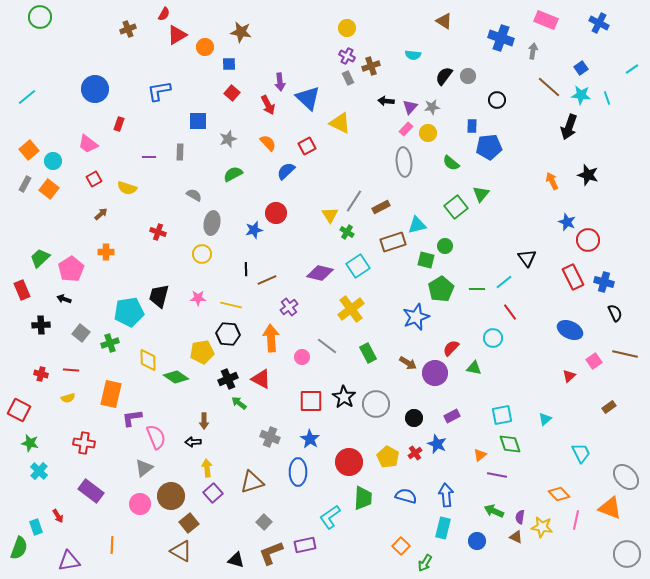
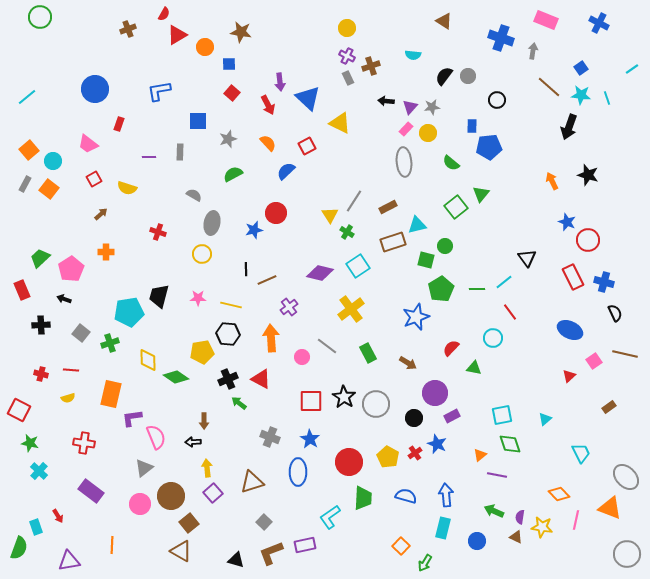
brown rectangle at (381, 207): moved 7 px right
purple circle at (435, 373): moved 20 px down
